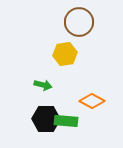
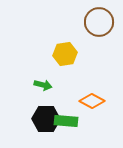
brown circle: moved 20 px right
